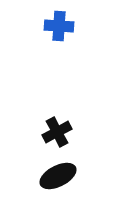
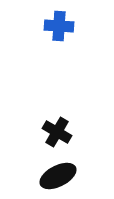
black cross: rotated 32 degrees counterclockwise
